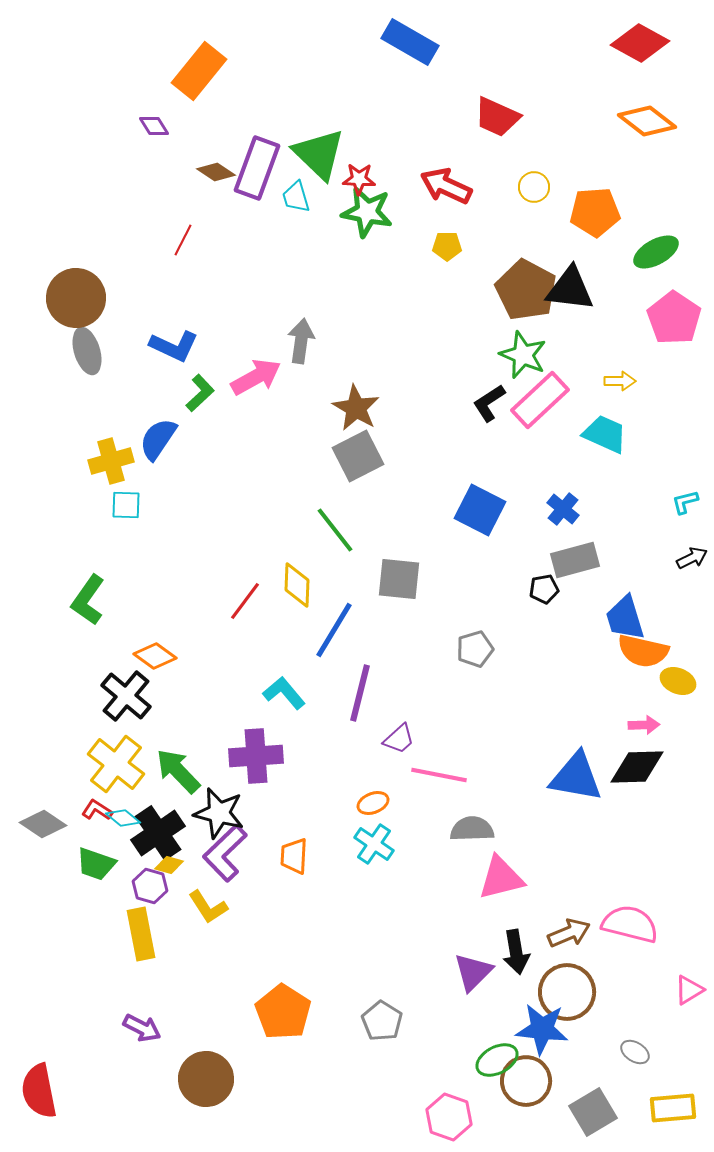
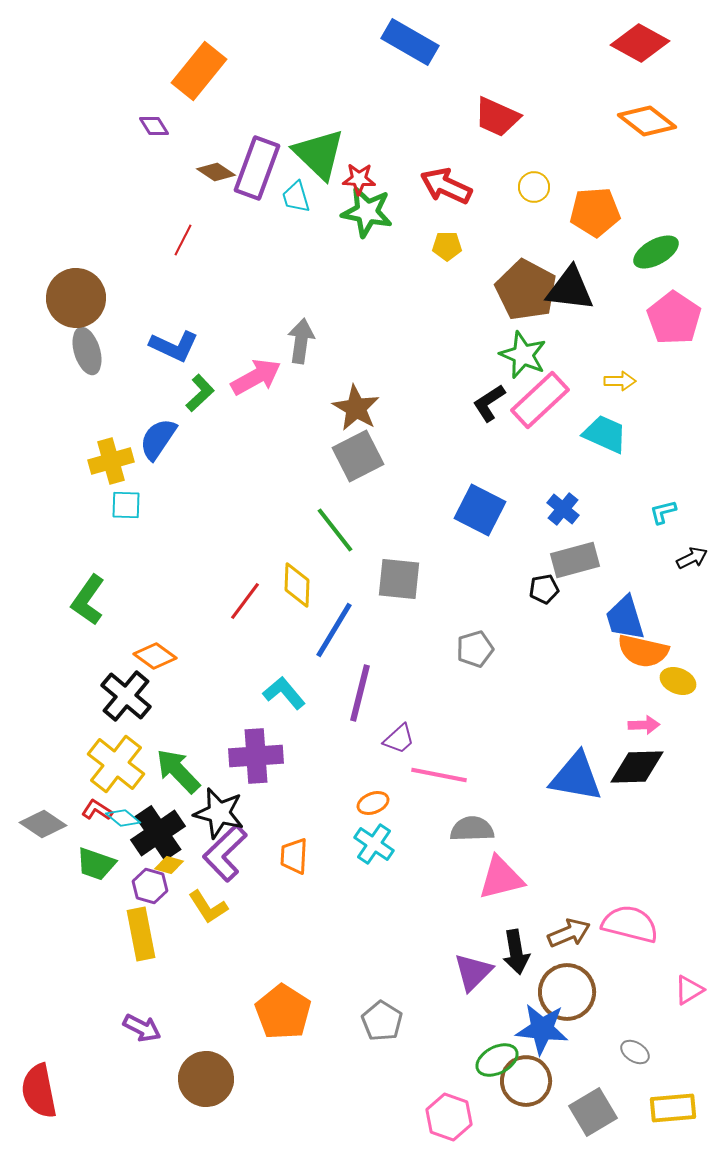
cyan L-shape at (685, 502): moved 22 px left, 10 px down
